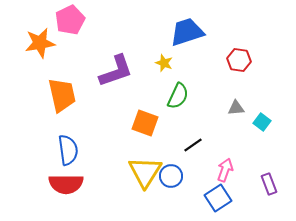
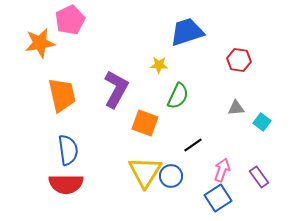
yellow star: moved 5 px left, 2 px down; rotated 18 degrees counterclockwise
purple L-shape: moved 18 px down; rotated 42 degrees counterclockwise
pink arrow: moved 3 px left
purple rectangle: moved 10 px left, 7 px up; rotated 15 degrees counterclockwise
